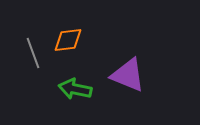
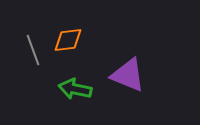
gray line: moved 3 px up
